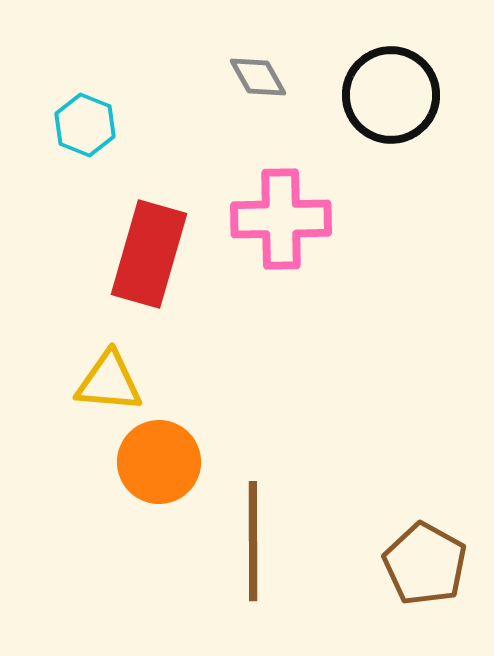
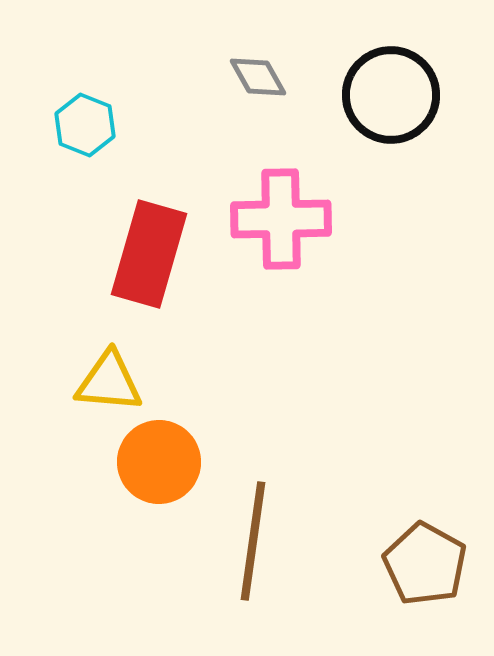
brown line: rotated 8 degrees clockwise
